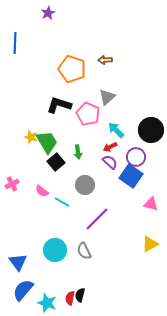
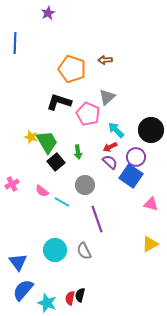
black L-shape: moved 3 px up
purple line: rotated 64 degrees counterclockwise
